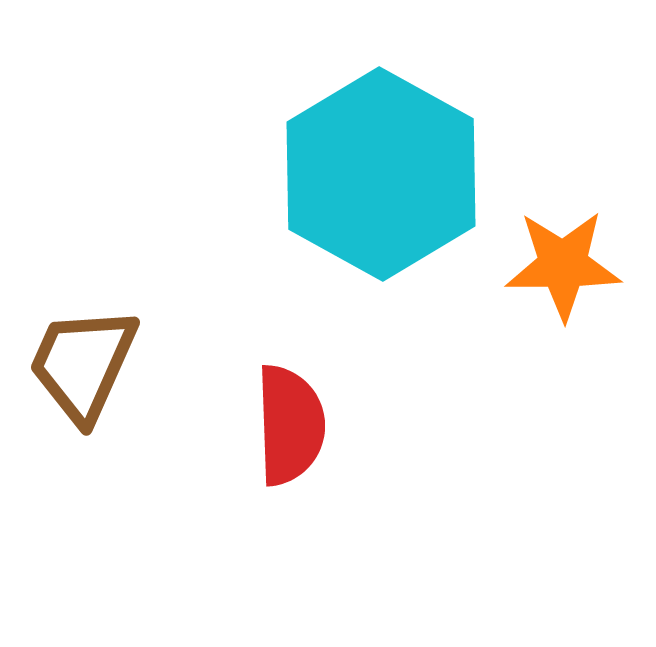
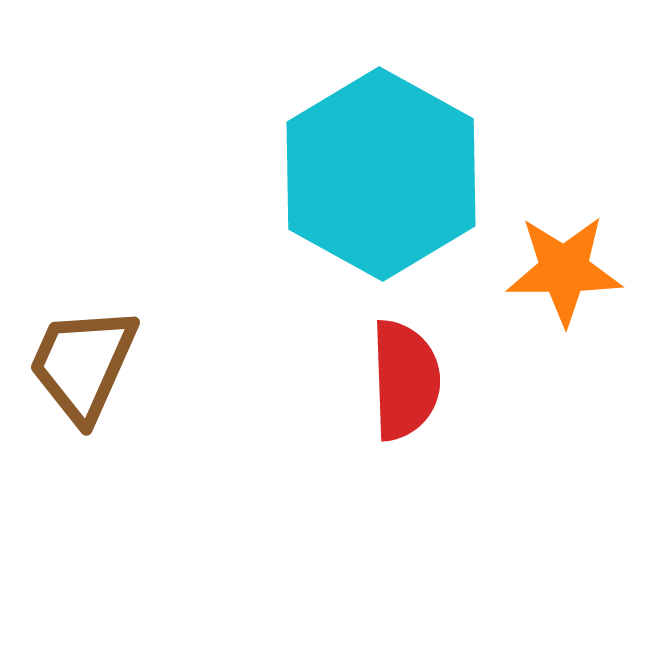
orange star: moved 1 px right, 5 px down
red semicircle: moved 115 px right, 45 px up
